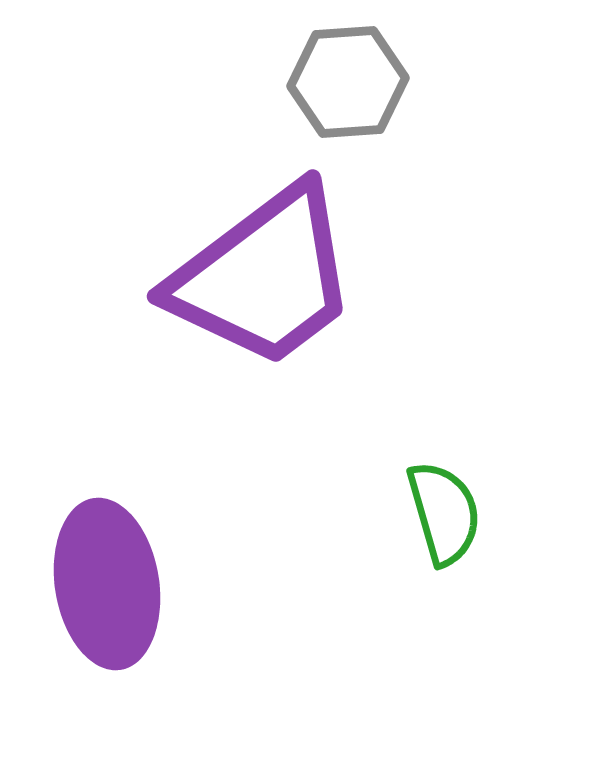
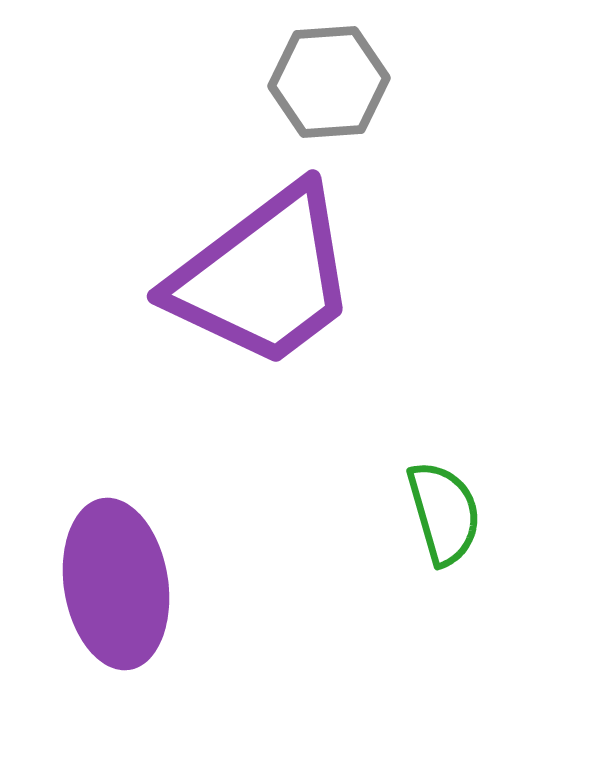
gray hexagon: moved 19 px left
purple ellipse: moved 9 px right
